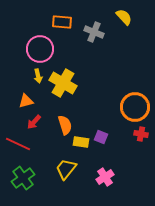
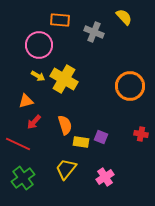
orange rectangle: moved 2 px left, 2 px up
pink circle: moved 1 px left, 4 px up
yellow arrow: rotated 48 degrees counterclockwise
yellow cross: moved 1 px right, 4 px up
orange circle: moved 5 px left, 21 px up
